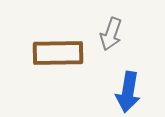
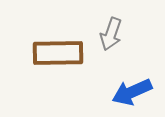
blue arrow: moved 4 px right; rotated 57 degrees clockwise
